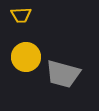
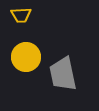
gray trapezoid: rotated 63 degrees clockwise
